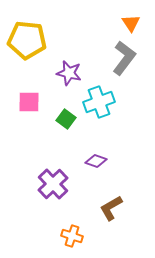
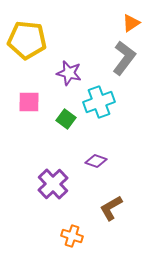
orange triangle: rotated 30 degrees clockwise
